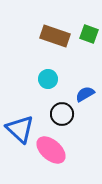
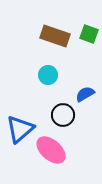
cyan circle: moved 4 px up
black circle: moved 1 px right, 1 px down
blue triangle: rotated 36 degrees clockwise
